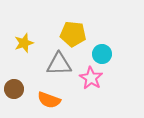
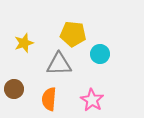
cyan circle: moved 2 px left
pink star: moved 1 px right, 22 px down
orange semicircle: moved 1 px up; rotated 75 degrees clockwise
